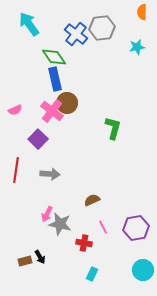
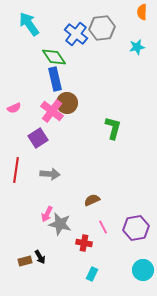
pink semicircle: moved 1 px left, 2 px up
purple square: moved 1 px up; rotated 12 degrees clockwise
